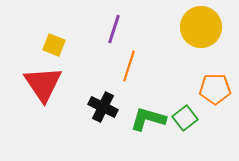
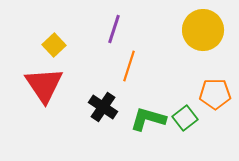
yellow circle: moved 2 px right, 3 px down
yellow square: rotated 25 degrees clockwise
red triangle: moved 1 px right, 1 px down
orange pentagon: moved 5 px down
black cross: rotated 8 degrees clockwise
